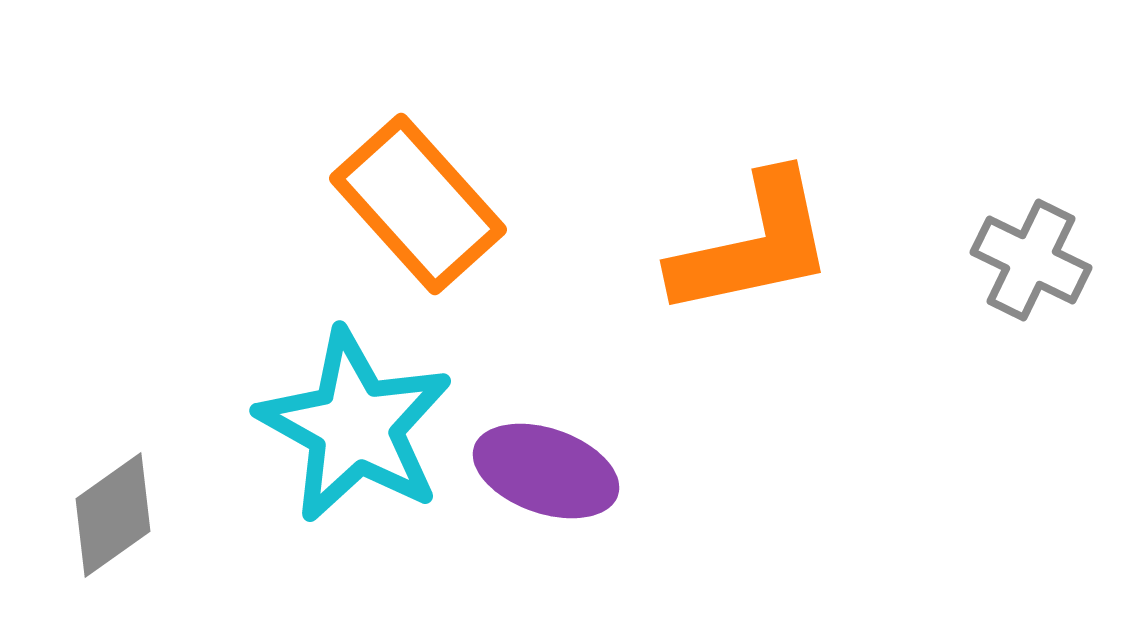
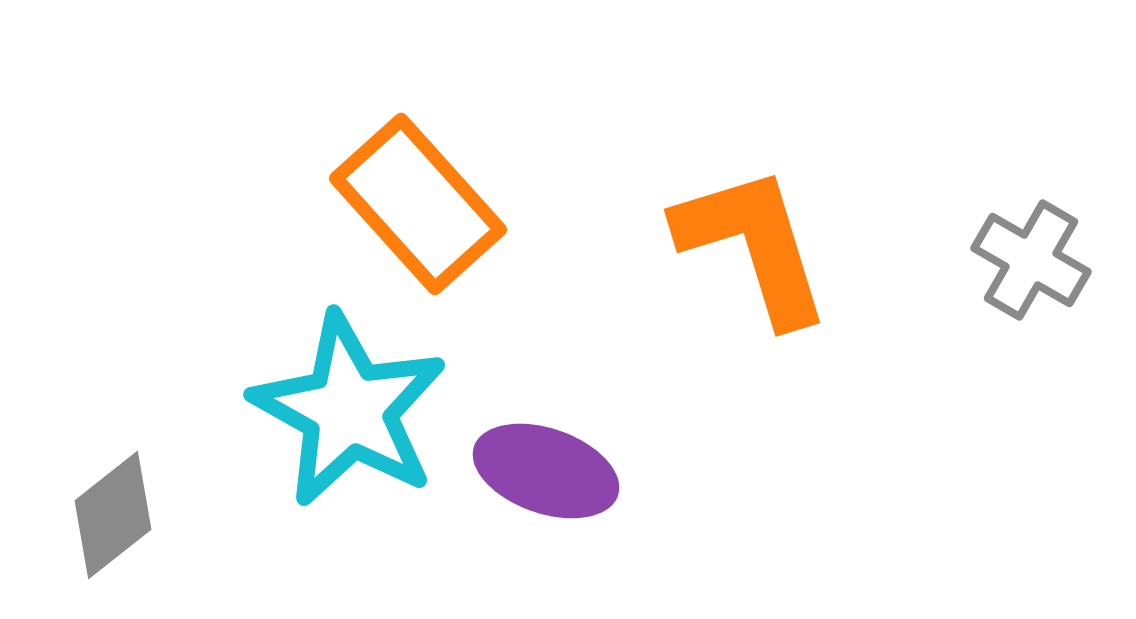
orange L-shape: rotated 95 degrees counterclockwise
gray cross: rotated 4 degrees clockwise
cyan star: moved 6 px left, 16 px up
gray diamond: rotated 3 degrees counterclockwise
